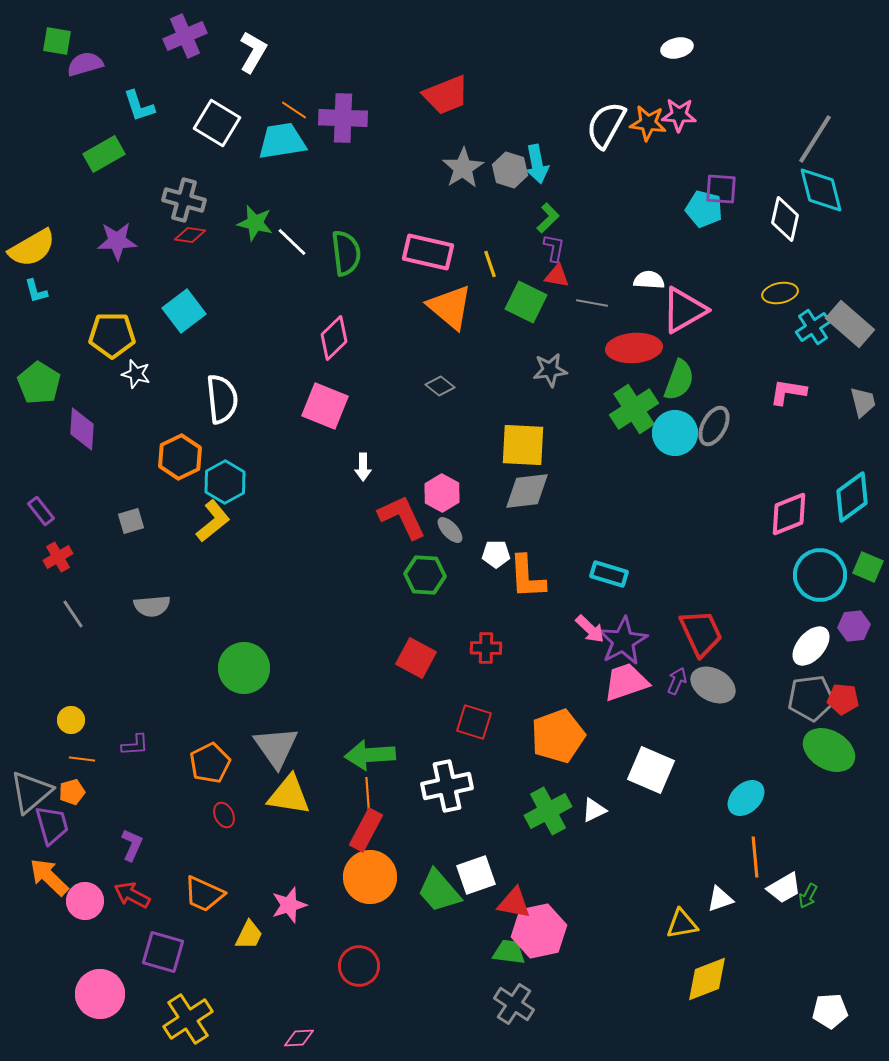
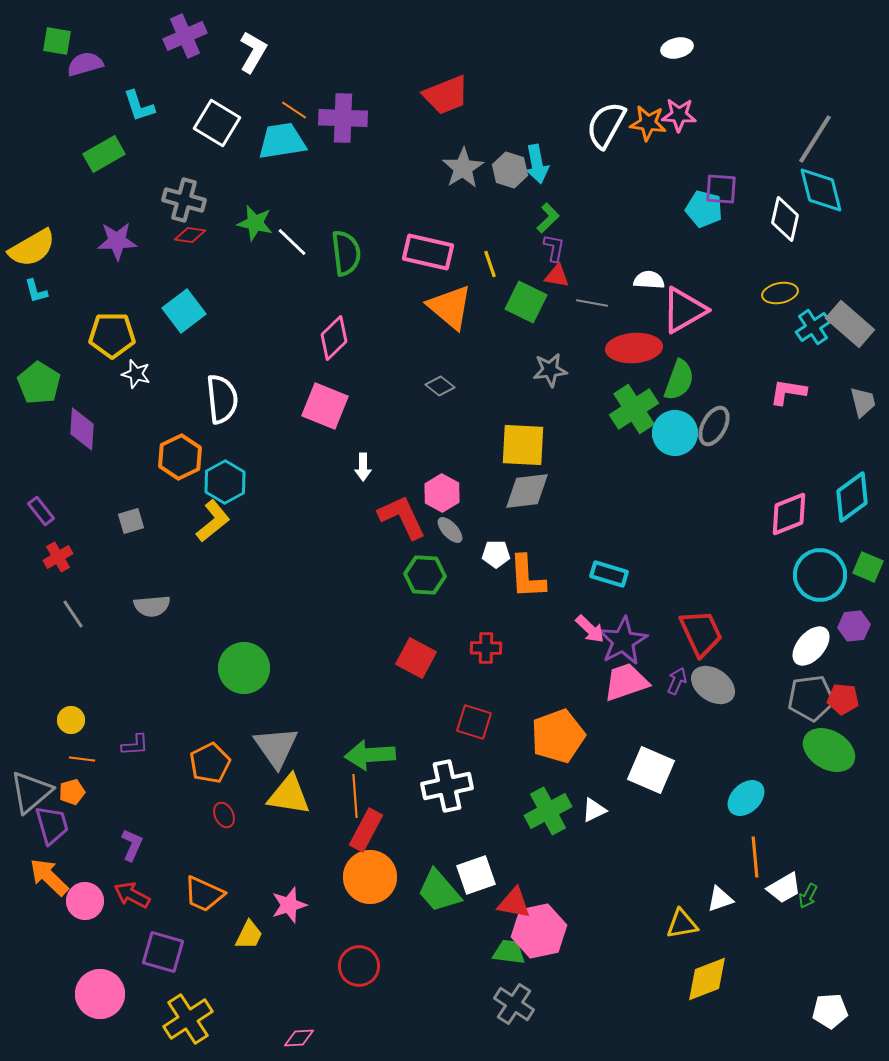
gray ellipse at (713, 685): rotated 6 degrees clockwise
orange line at (368, 799): moved 13 px left, 3 px up
